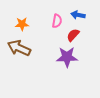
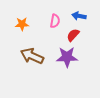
blue arrow: moved 1 px right, 1 px down
pink semicircle: moved 2 px left
brown arrow: moved 13 px right, 8 px down
